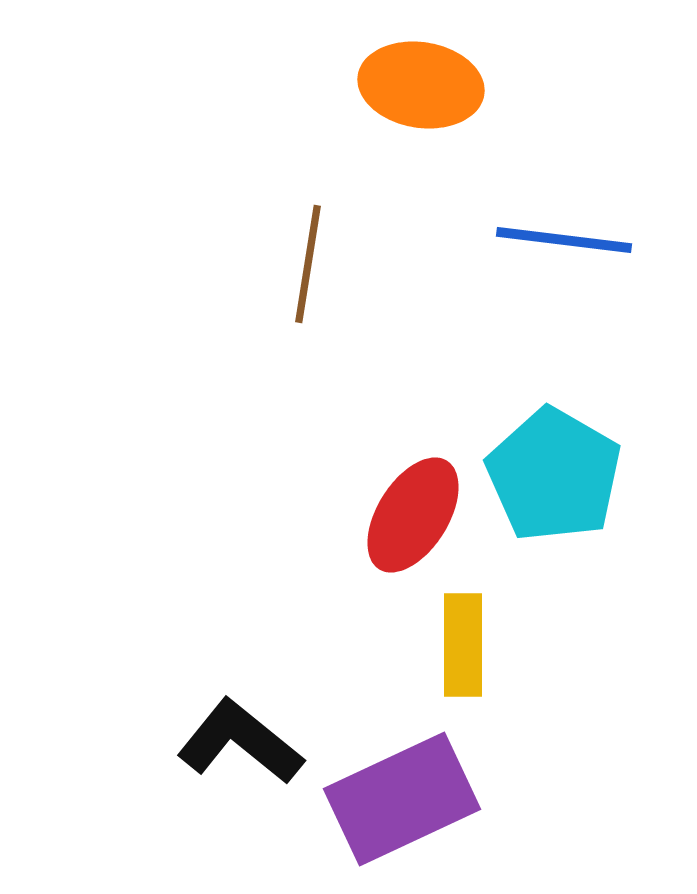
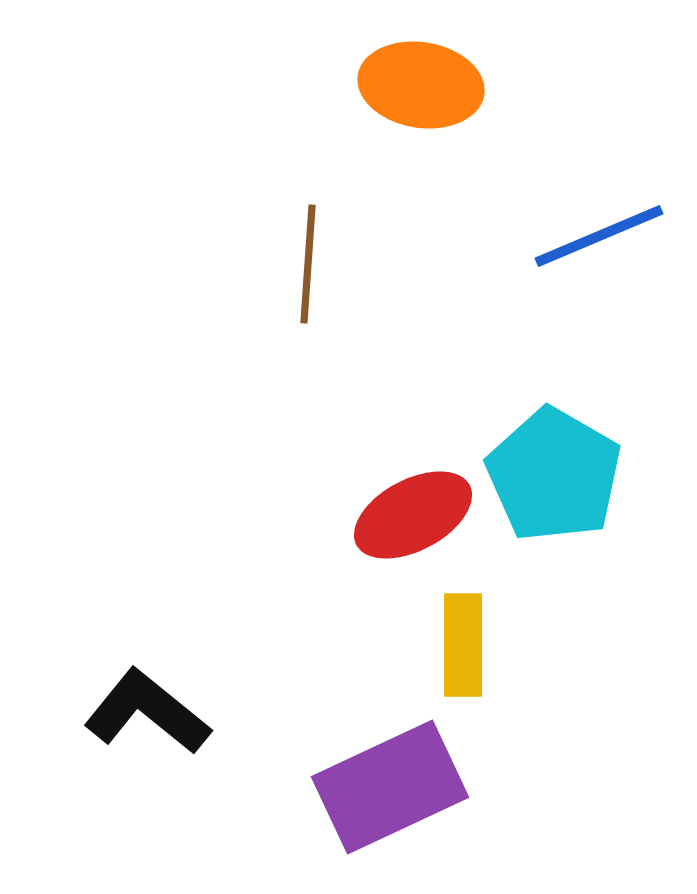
blue line: moved 35 px right, 4 px up; rotated 30 degrees counterclockwise
brown line: rotated 5 degrees counterclockwise
red ellipse: rotated 30 degrees clockwise
black L-shape: moved 93 px left, 30 px up
purple rectangle: moved 12 px left, 12 px up
